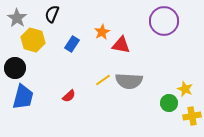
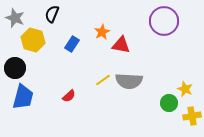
gray star: moved 2 px left; rotated 12 degrees counterclockwise
